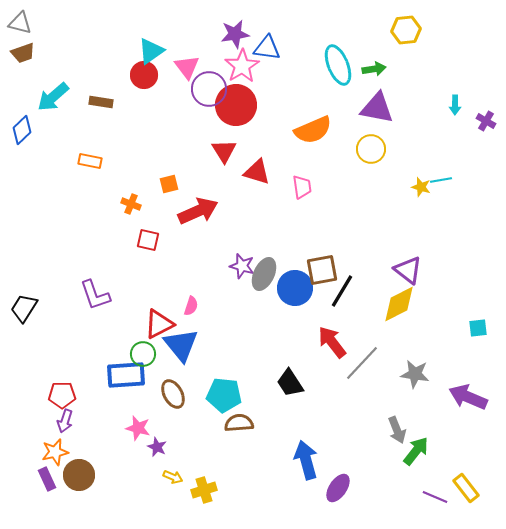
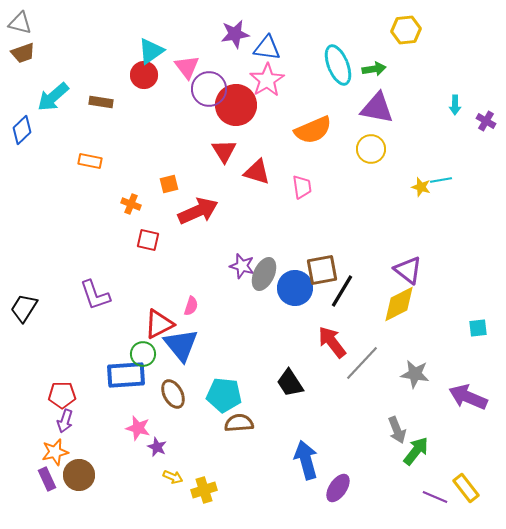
pink star at (242, 66): moved 25 px right, 14 px down
